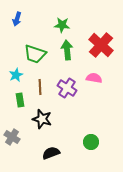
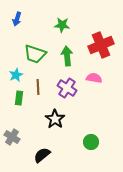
red cross: rotated 25 degrees clockwise
green arrow: moved 6 px down
brown line: moved 2 px left
green rectangle: moved 1 px left, 2 px up; rotated 16 degrees clockwise
black star: moved 13 px right; rotated 18 degrees clockwise
black semicircle: moved 9 px left, 2 px down; rotated 18 degrees counterclockwise
